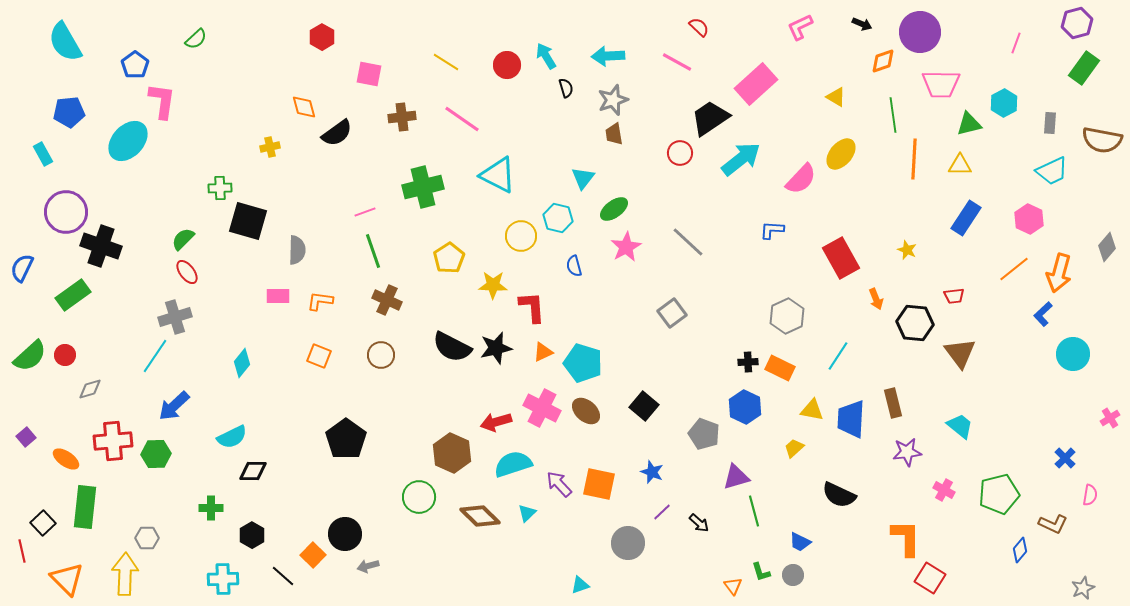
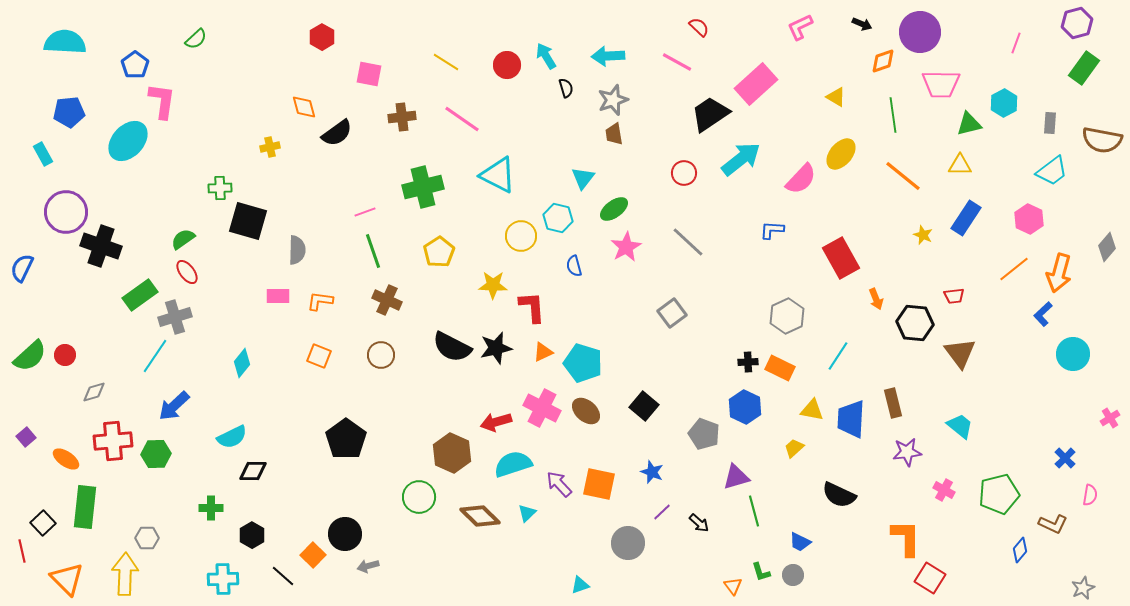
cyan semicircle at (65, 42): rotated 123 degrees clockwise
black trapezoid at (710, 118): moved 4 px up
red circle at (680, 153): moved 4 px right, 20 px down
orange line at (914, 159): moved 11 px left, 17 px down; rotated 54 degrees counterclockwise
cyan trapezoid at (1052, 171): rotated 12 degrees counterclockwise
green semicircle at (183, 239): rotated 10 degrees clockwise
yellow star at (907, 250): moved 16 px right, 15 px up
yellow pentagon at (449, 258): moved 10 px left, 6 px up
green rectangle at (73, 295): moved 67 px right
gray diamond at (90, 389): moved 4 px right, 3 px down
